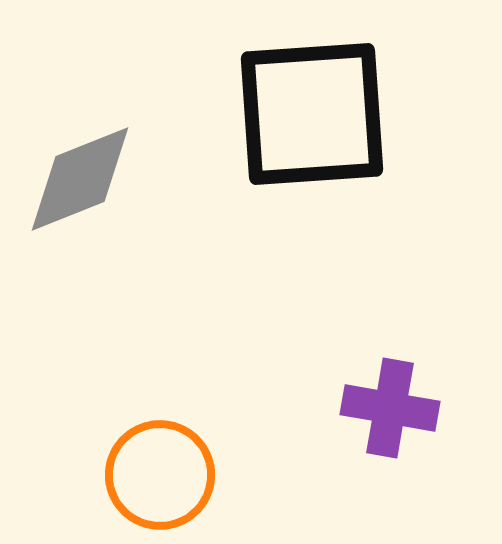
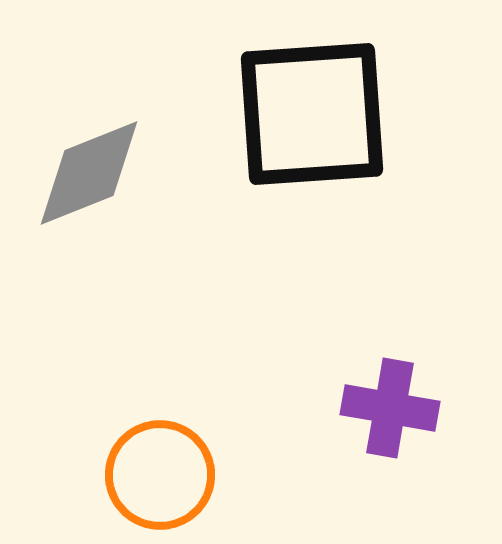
gray diamond: moved 9 px right, 6 px up
